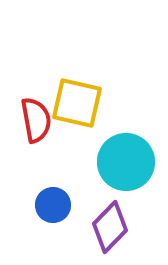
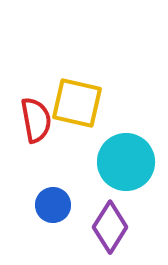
purple diamond: rotated 12 degrees counterclockwise
